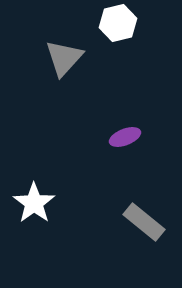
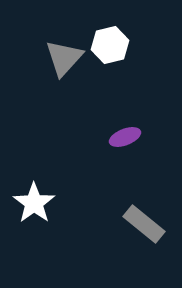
white hexagon: moved 8 px left, 22 px down
gray rectangle: moved 2 px down
